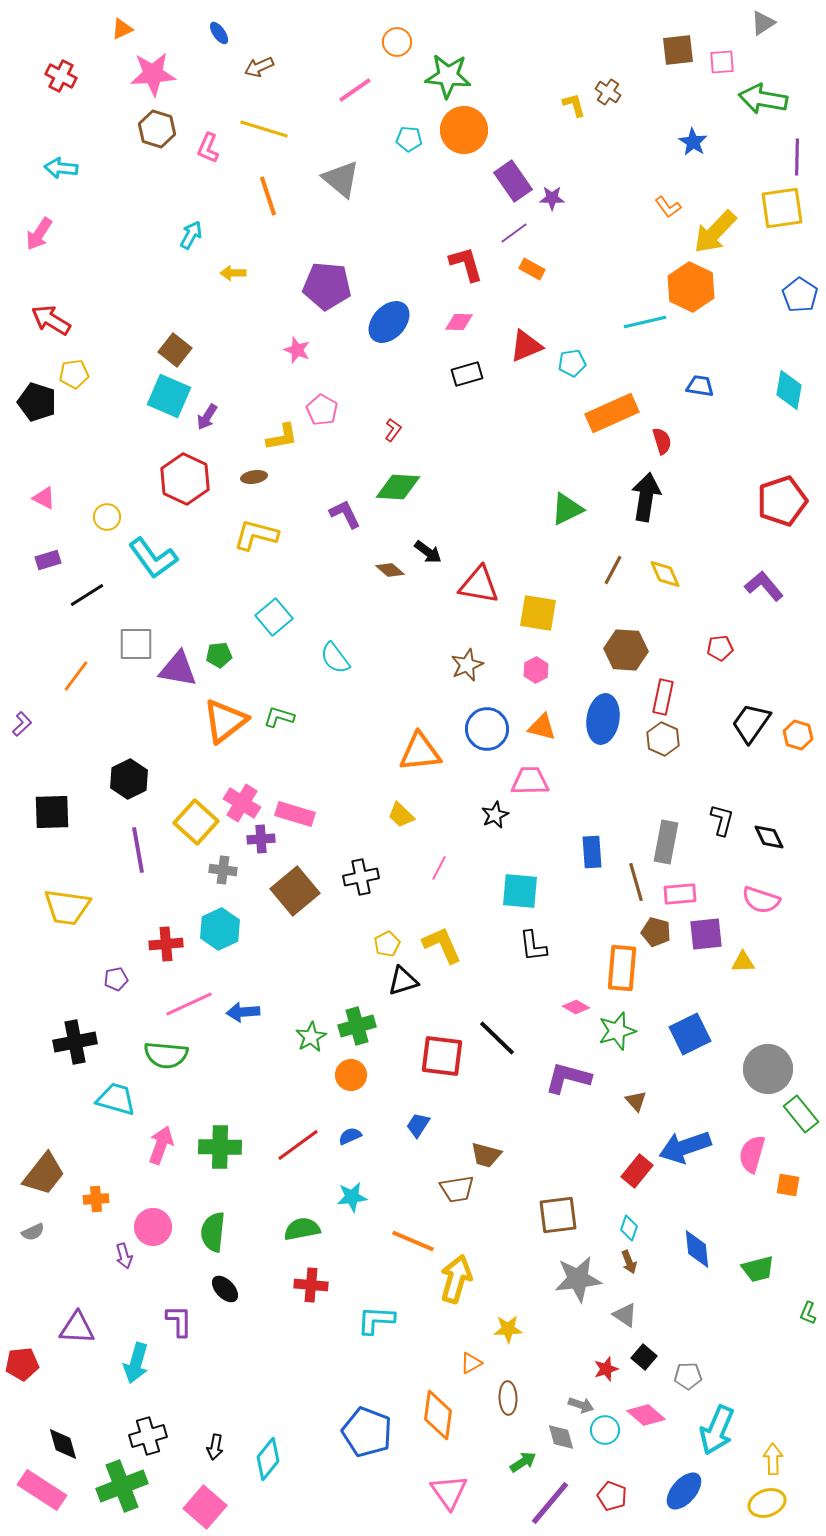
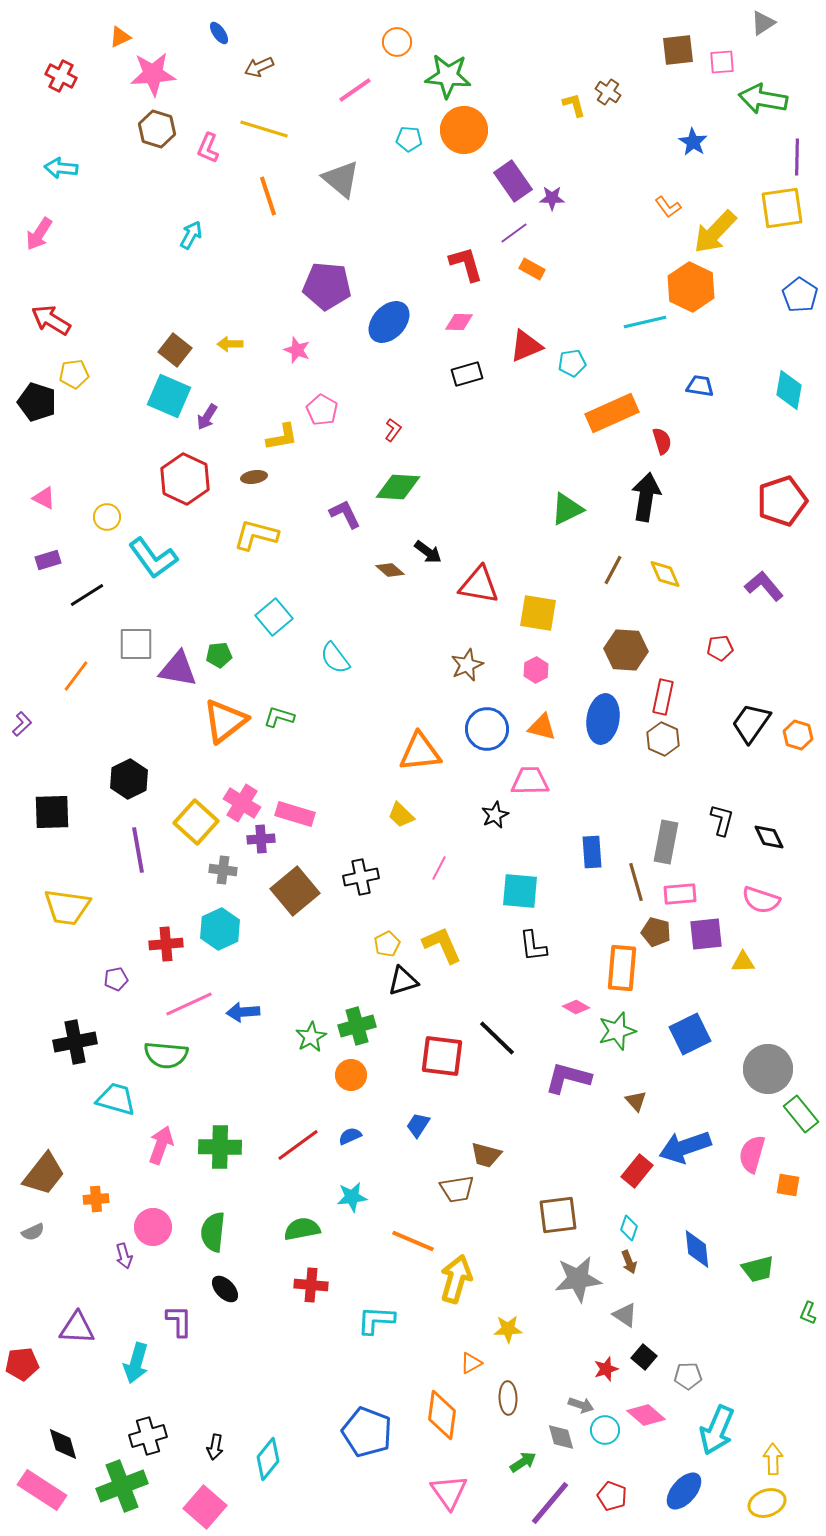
orange triangle at (122, 29): moved 2 px left, 8 px down
yellow arrow at (233, 273): moved 3 px left, 71 px down
orange diamond at (438, 1415): moved 4 px right
